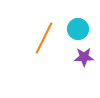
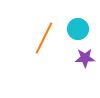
purple star: moved 1 px right, 1 px down
